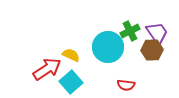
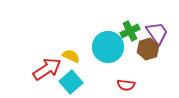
brown hexagon: moved 4 px left, 1 px up; rotated 15 degrees counterclockwise
yellow semicircle: moved 1 px down
